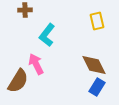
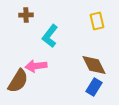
brown cross: moved 1 px right, 5 px down
cyan L-shape: moved 3 px right, 1 px down
pink arrow: moved 2 px down; rotated 70 degrees counterclockwise
blue rectangle: moved 3 px left
